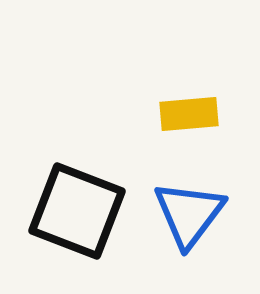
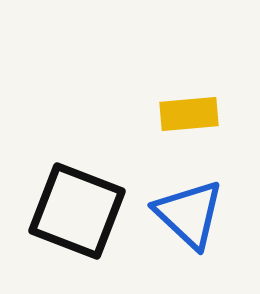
blue triangle: rotated 24 degrees counterclockwise
